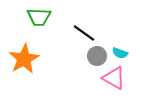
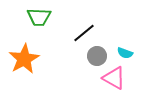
black line: rotated 75 degrees counterclockwise
cyan semicircle: moved 5 px right
